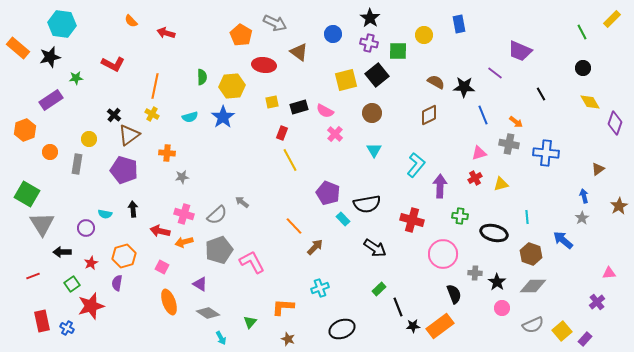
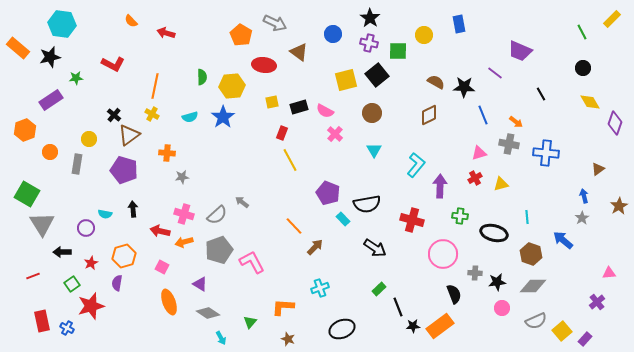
black star at (497, 282): rotated 30 degrees clockwise
gray semicircle at (533, 325): moved 3 px right, 4 px up
